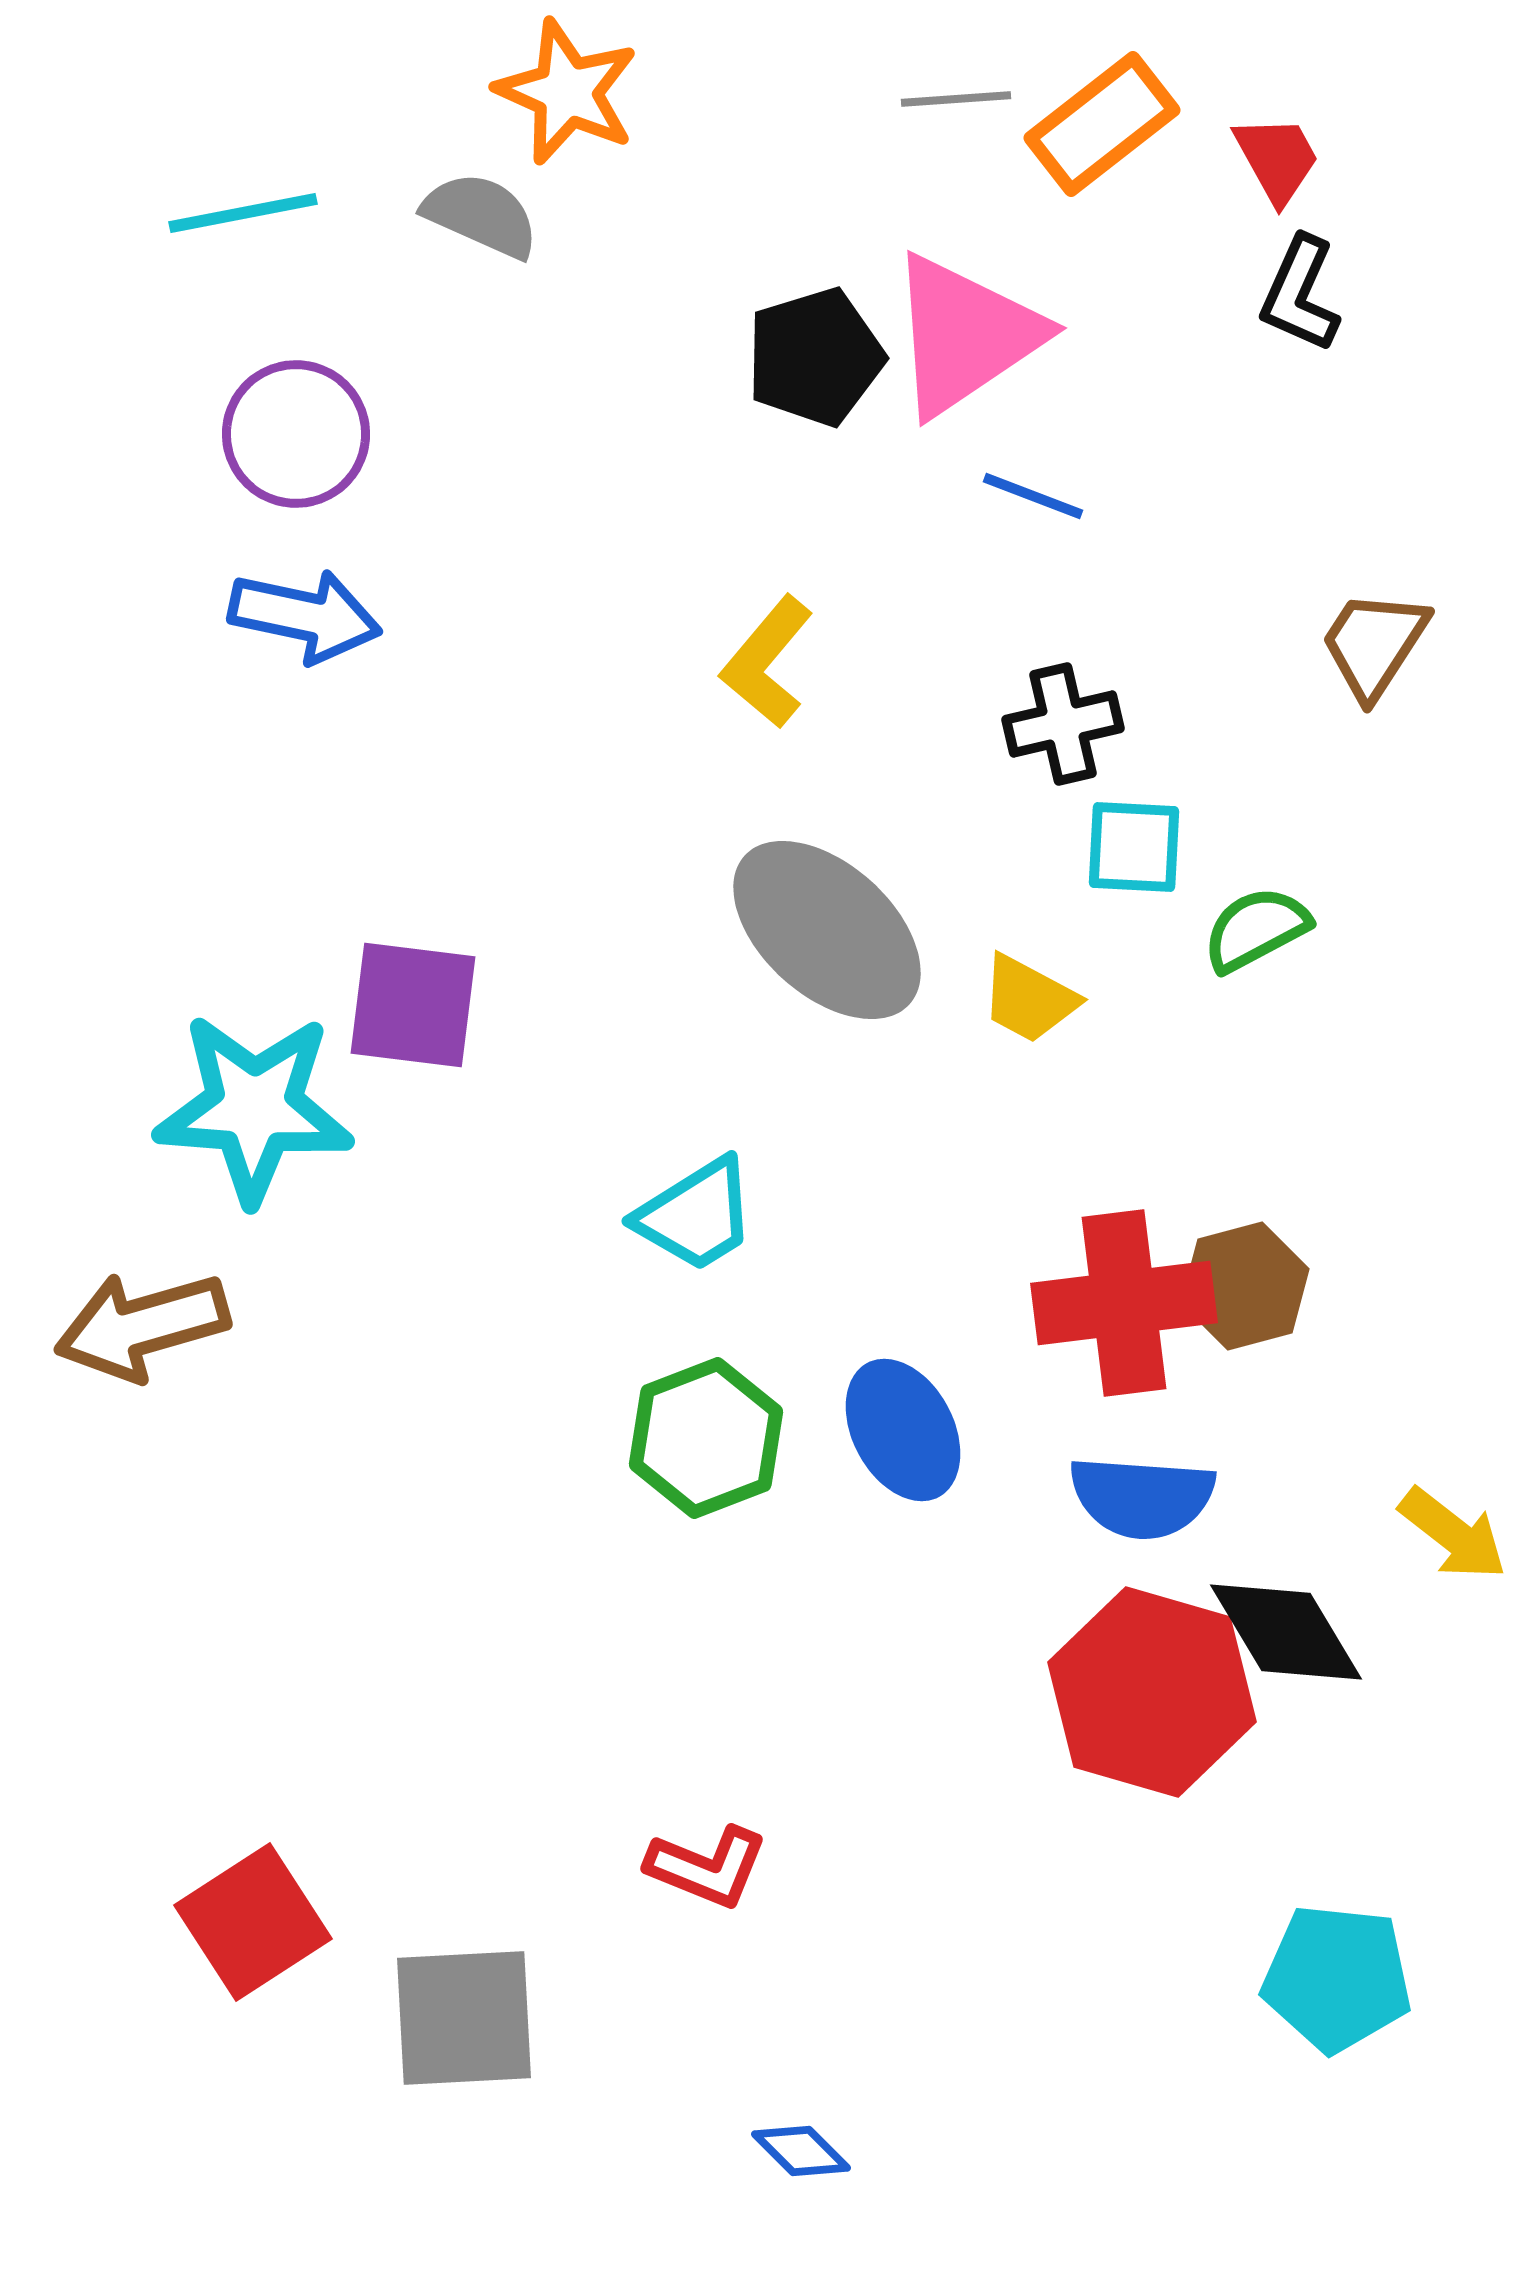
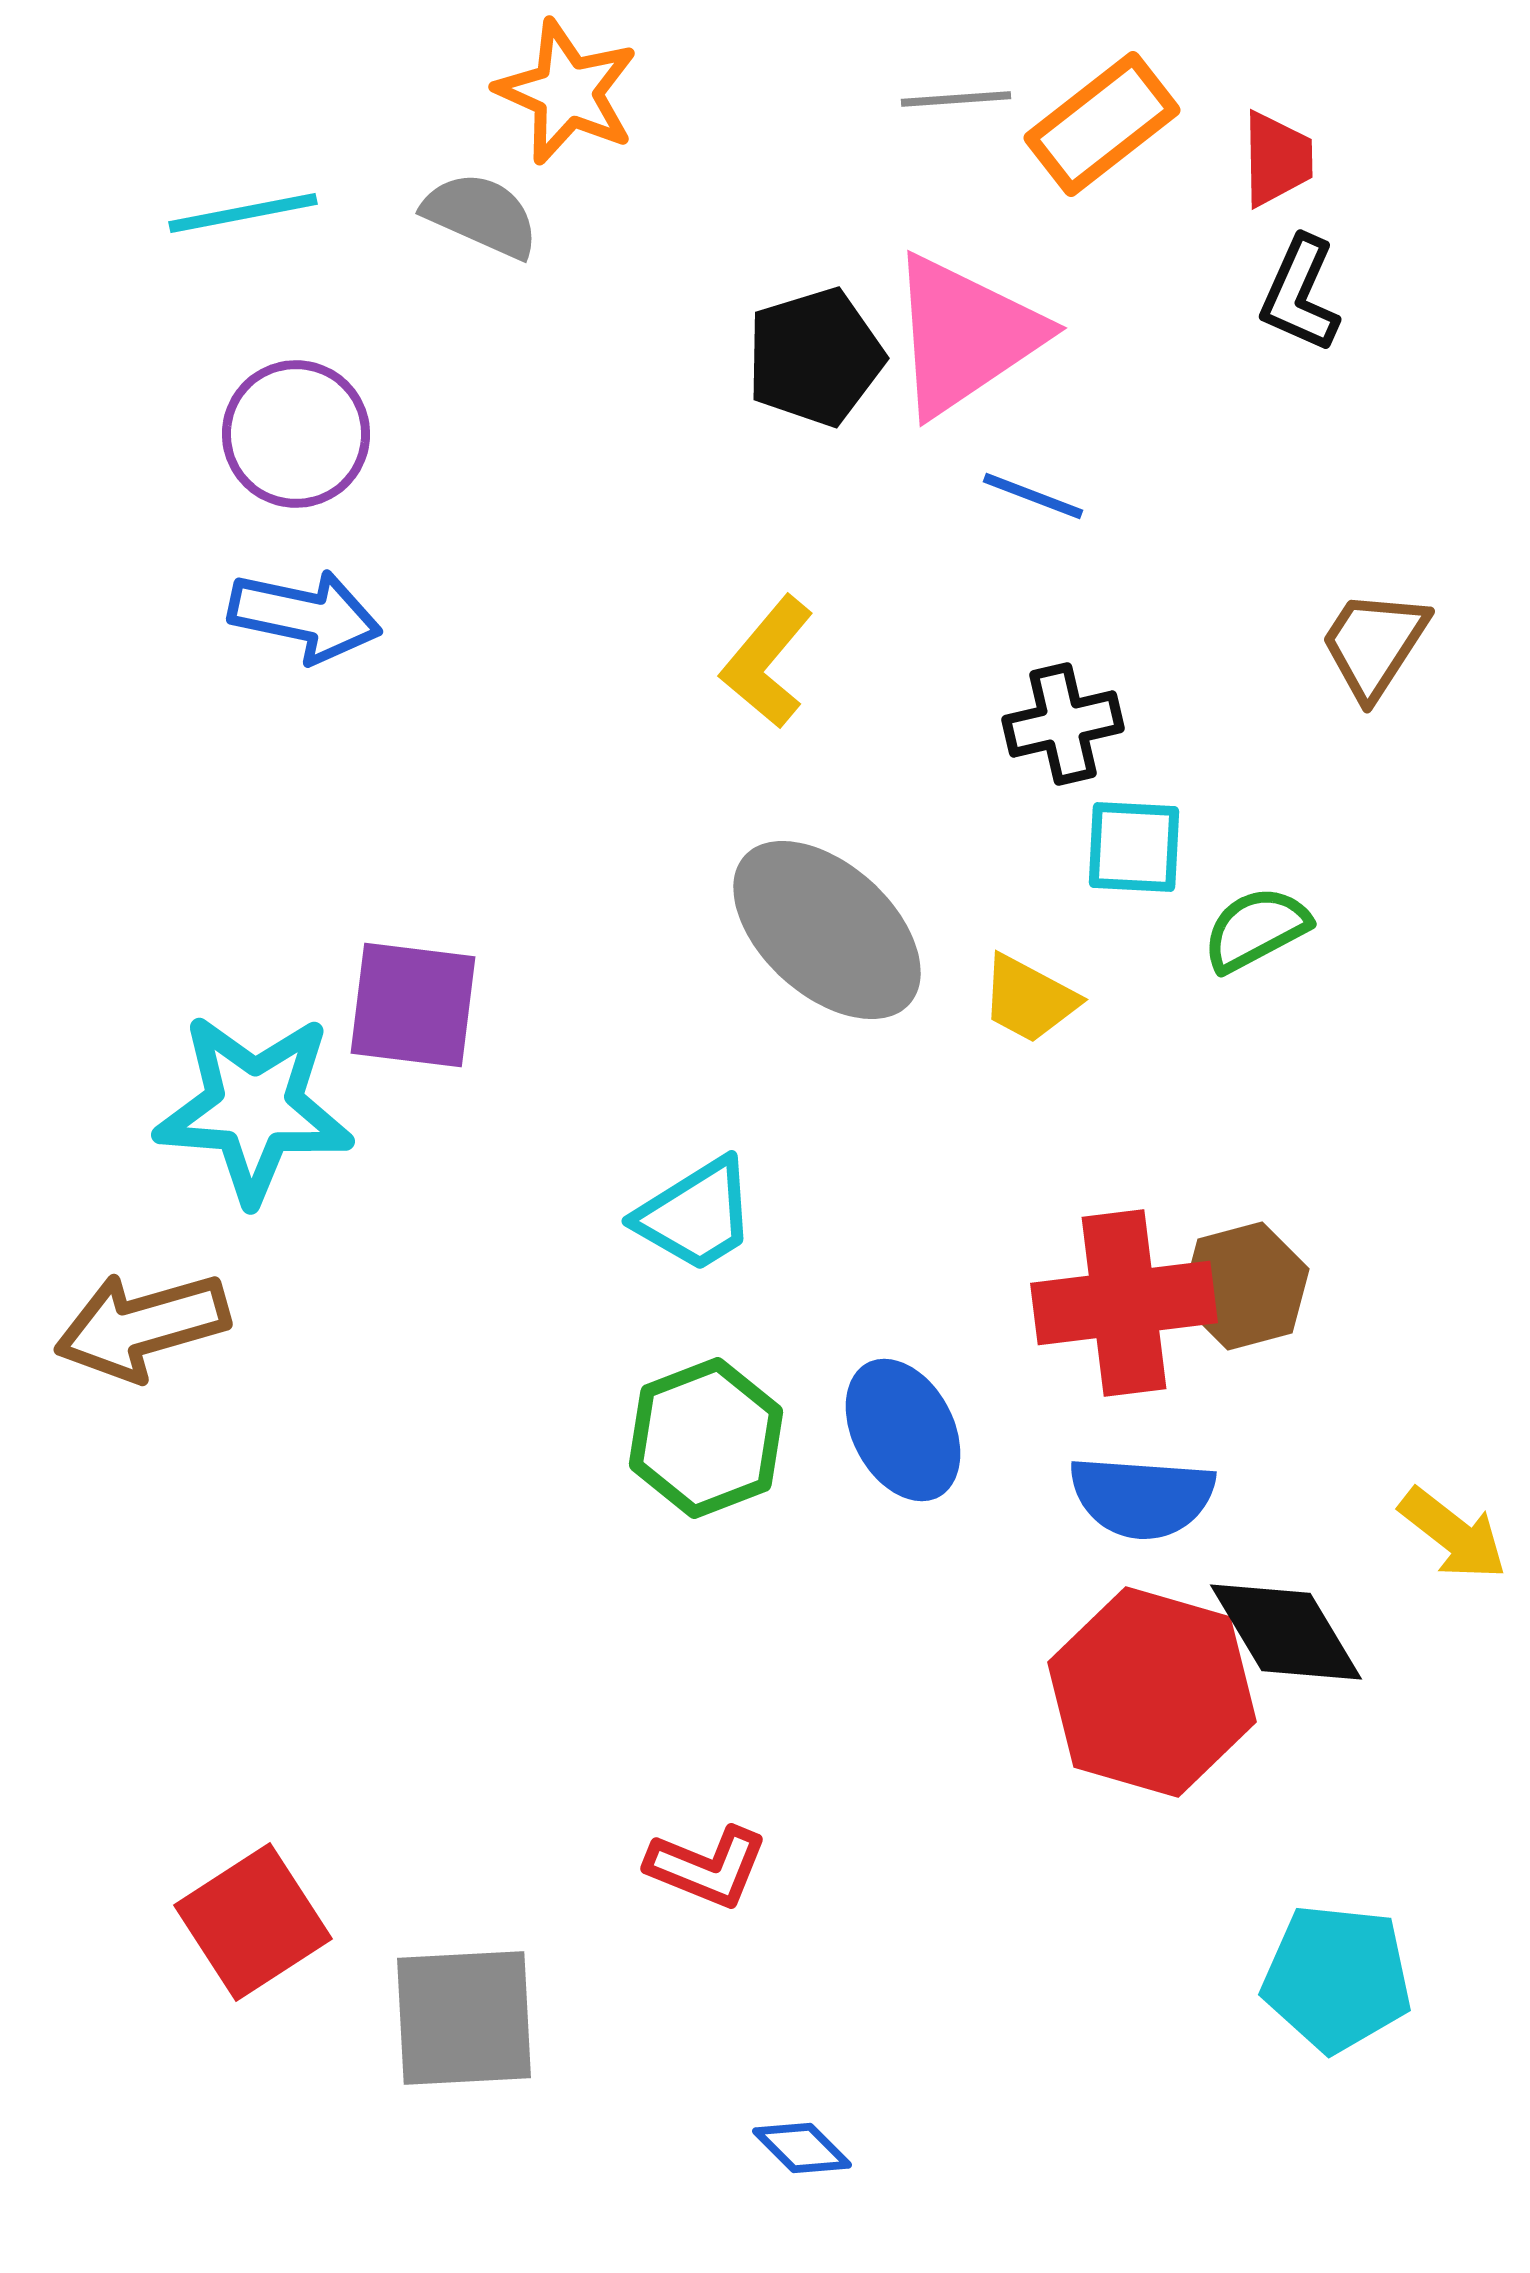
red trapezoid: rotated 28 degrees clockwise
blue diamond: moved 1 px right, 3 px up
